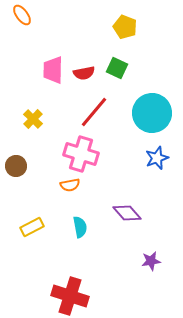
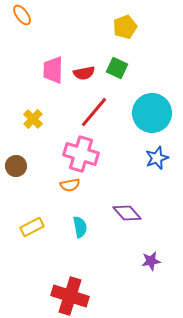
yellow pentagon: rotated 30 degrees clockwise
